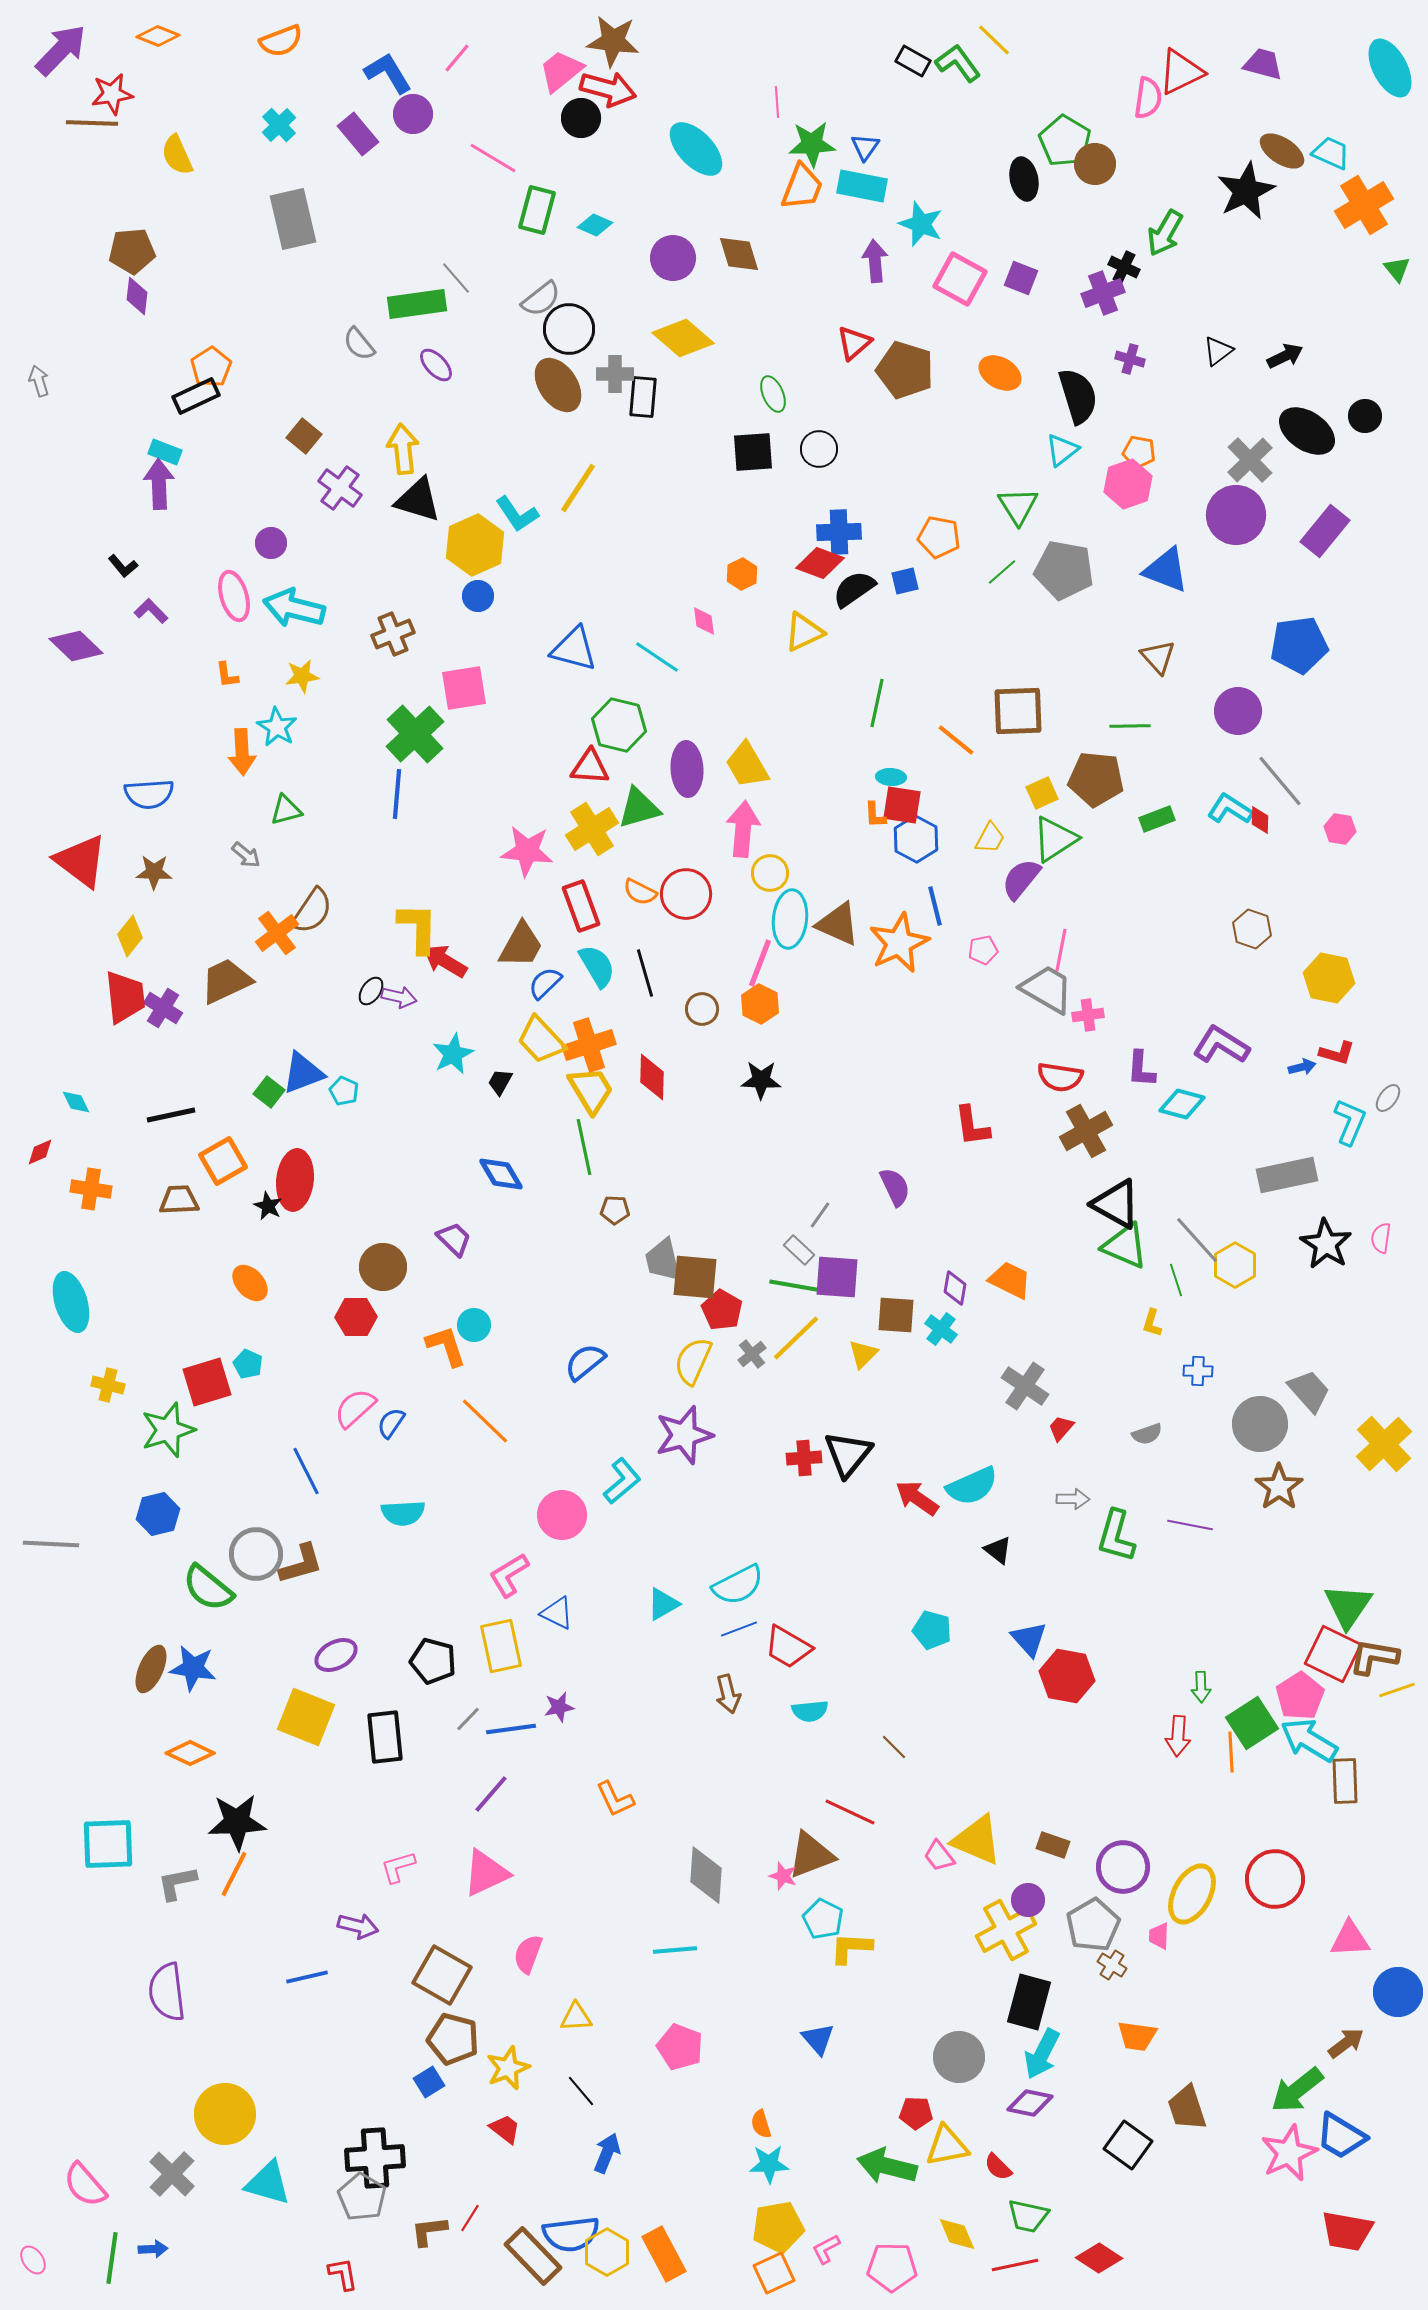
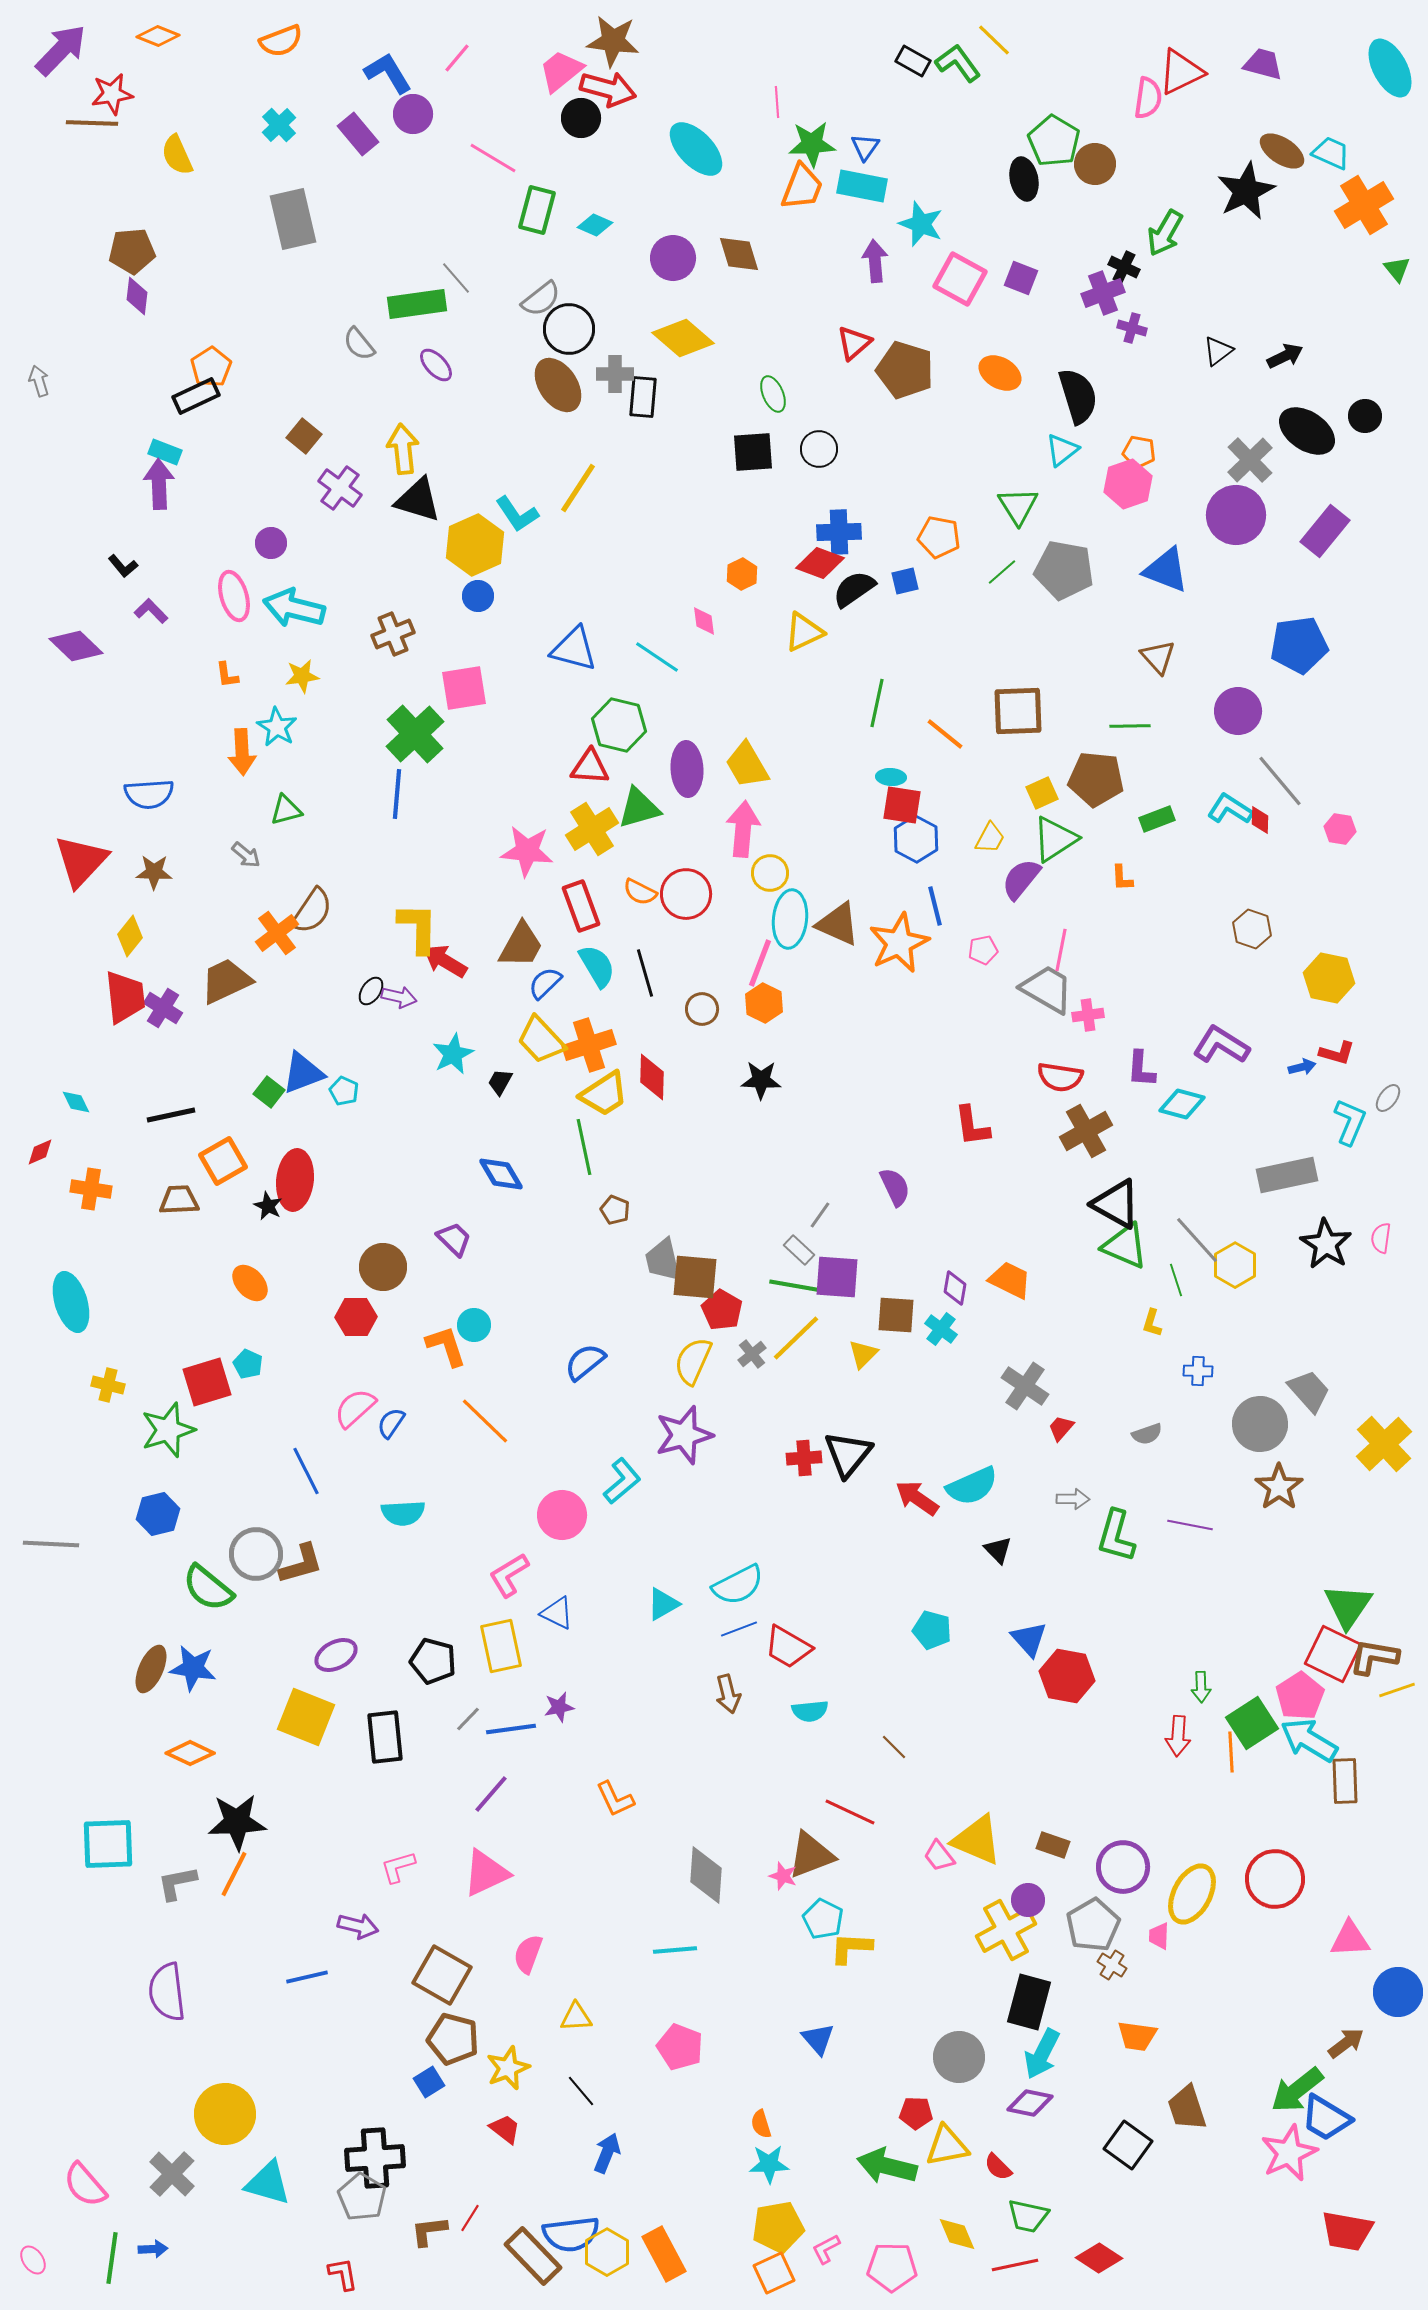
green pentagon at (1065, 141): moved 11 px left
purple cross at (1130, 359): moved 2 px right, 31 px up
orange line at (956, 740): moved 11 px left, 6 px up
orange L-shape at (875, 815): moved 247 px right, 63 px down
red triangle at (81, 861): rotated 36 degrees clockwise
orange hexagon at (760, 1004): moved 4 px right, 1 px up
yellow trapezoid at (591, 1090): moved 13 px right, 4 px down; rotated 88 degrees clockwise
brown pentagon at (615, 1210): rotated 20 degrees clockwise
black triangle at (998, 1550): rotated 8 degrees clockwise
blue trapezoid at (1341, 2136): moved 15 px left, 18 px up
